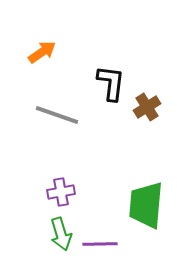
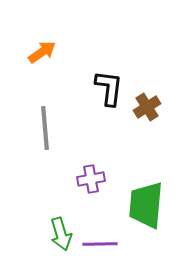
black L-shape: moved 2 px left, 5 px down
gray line: moved 12 px left, 13 px down; rotated 66 degrees clockwise
purple cross: moved 30 px right, 13 px up
